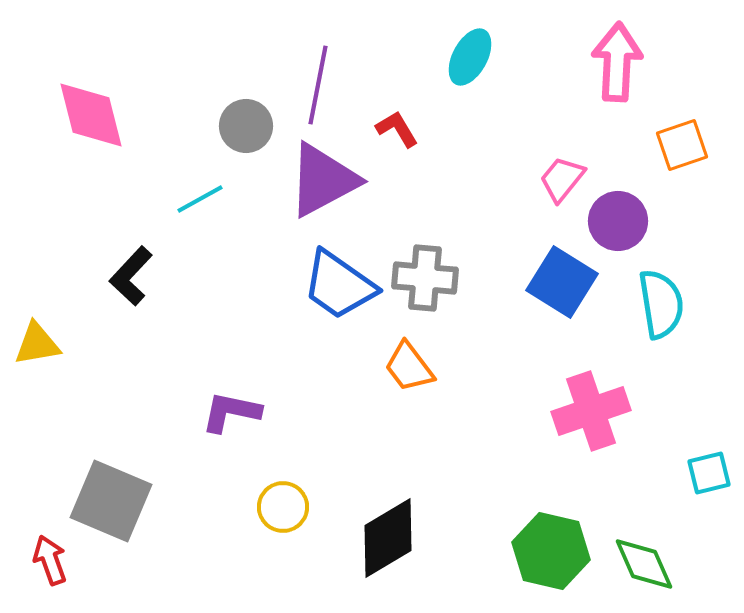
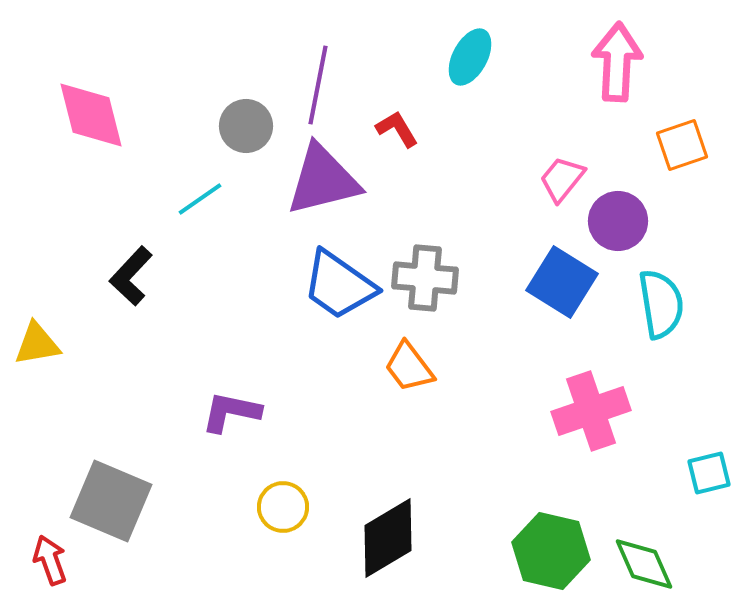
purple triangle: rotated 14 degrees clockwise
cyan line: rotated 6 degrees counterclockwise
